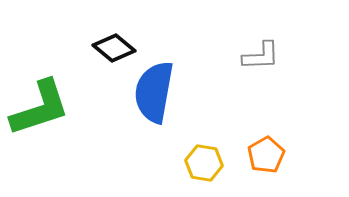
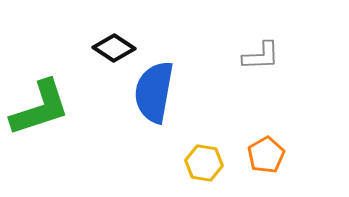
black diamond: rotated 6 degrees counterclockwise
